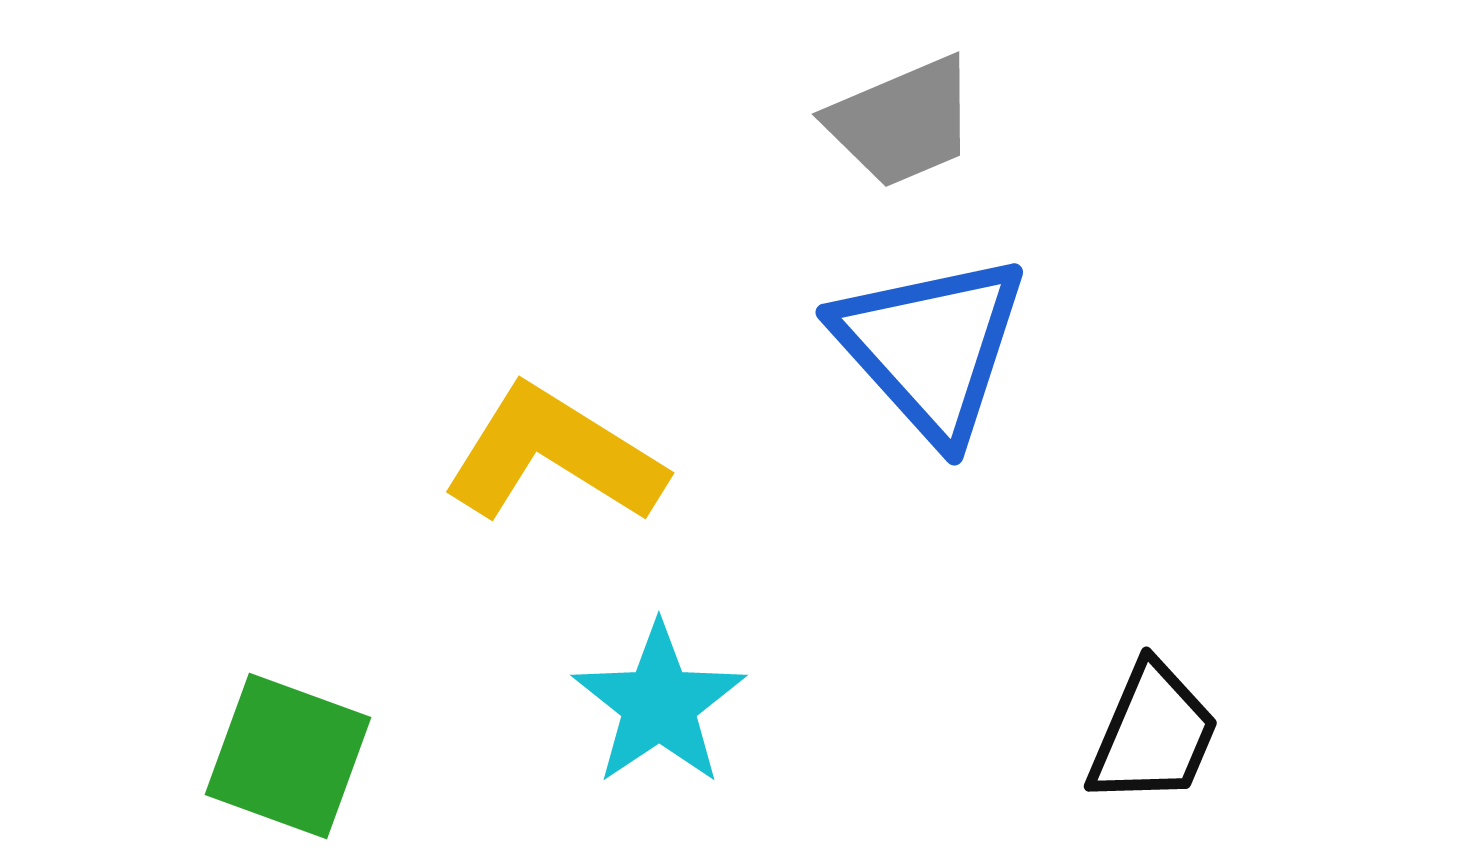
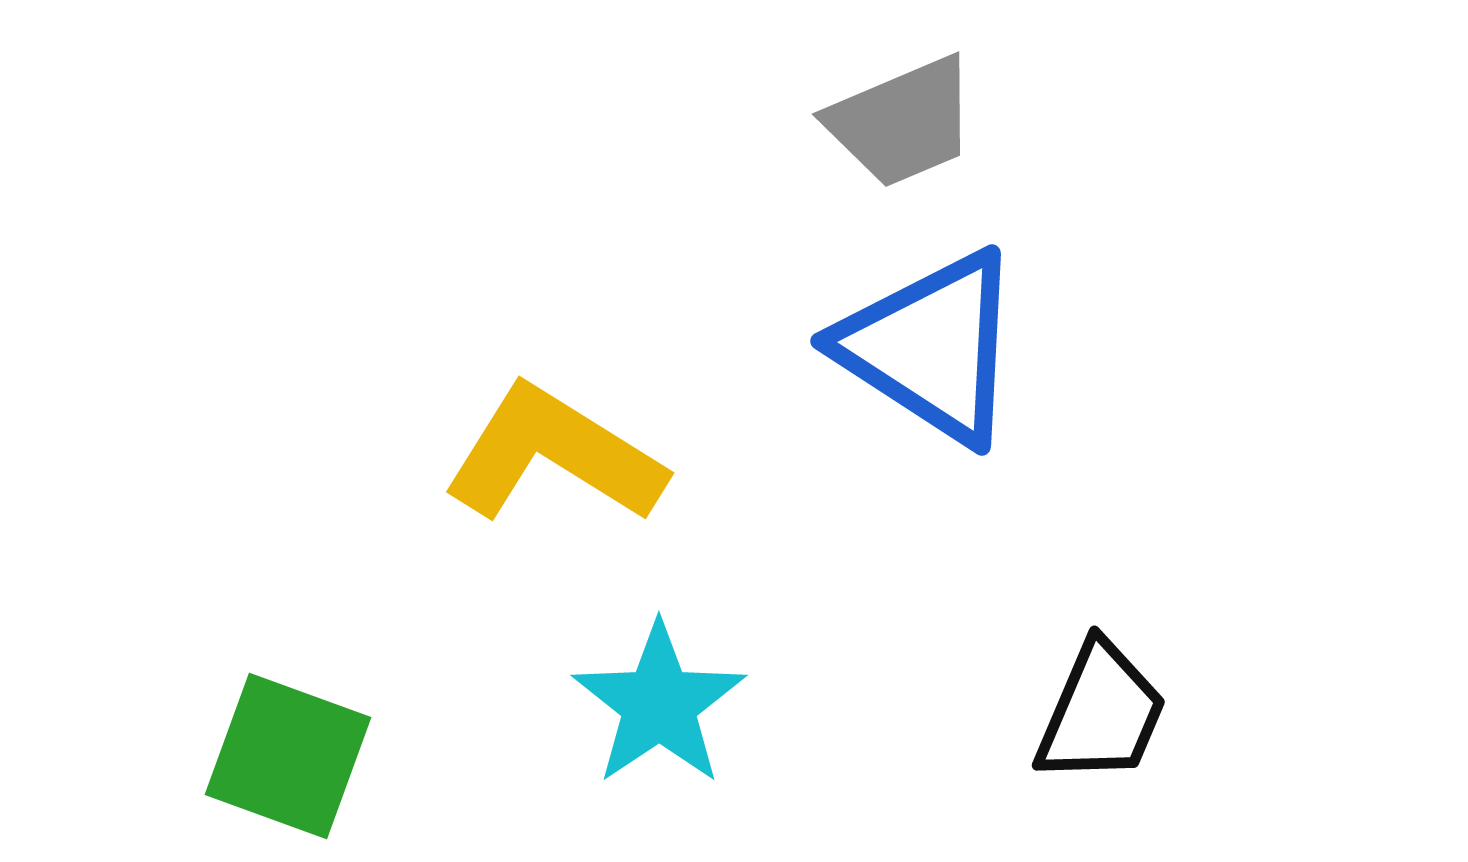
blue triangle: rotated 15 degrees counterclockwise
black trapezoid: moved 52 px left, 21 px up
